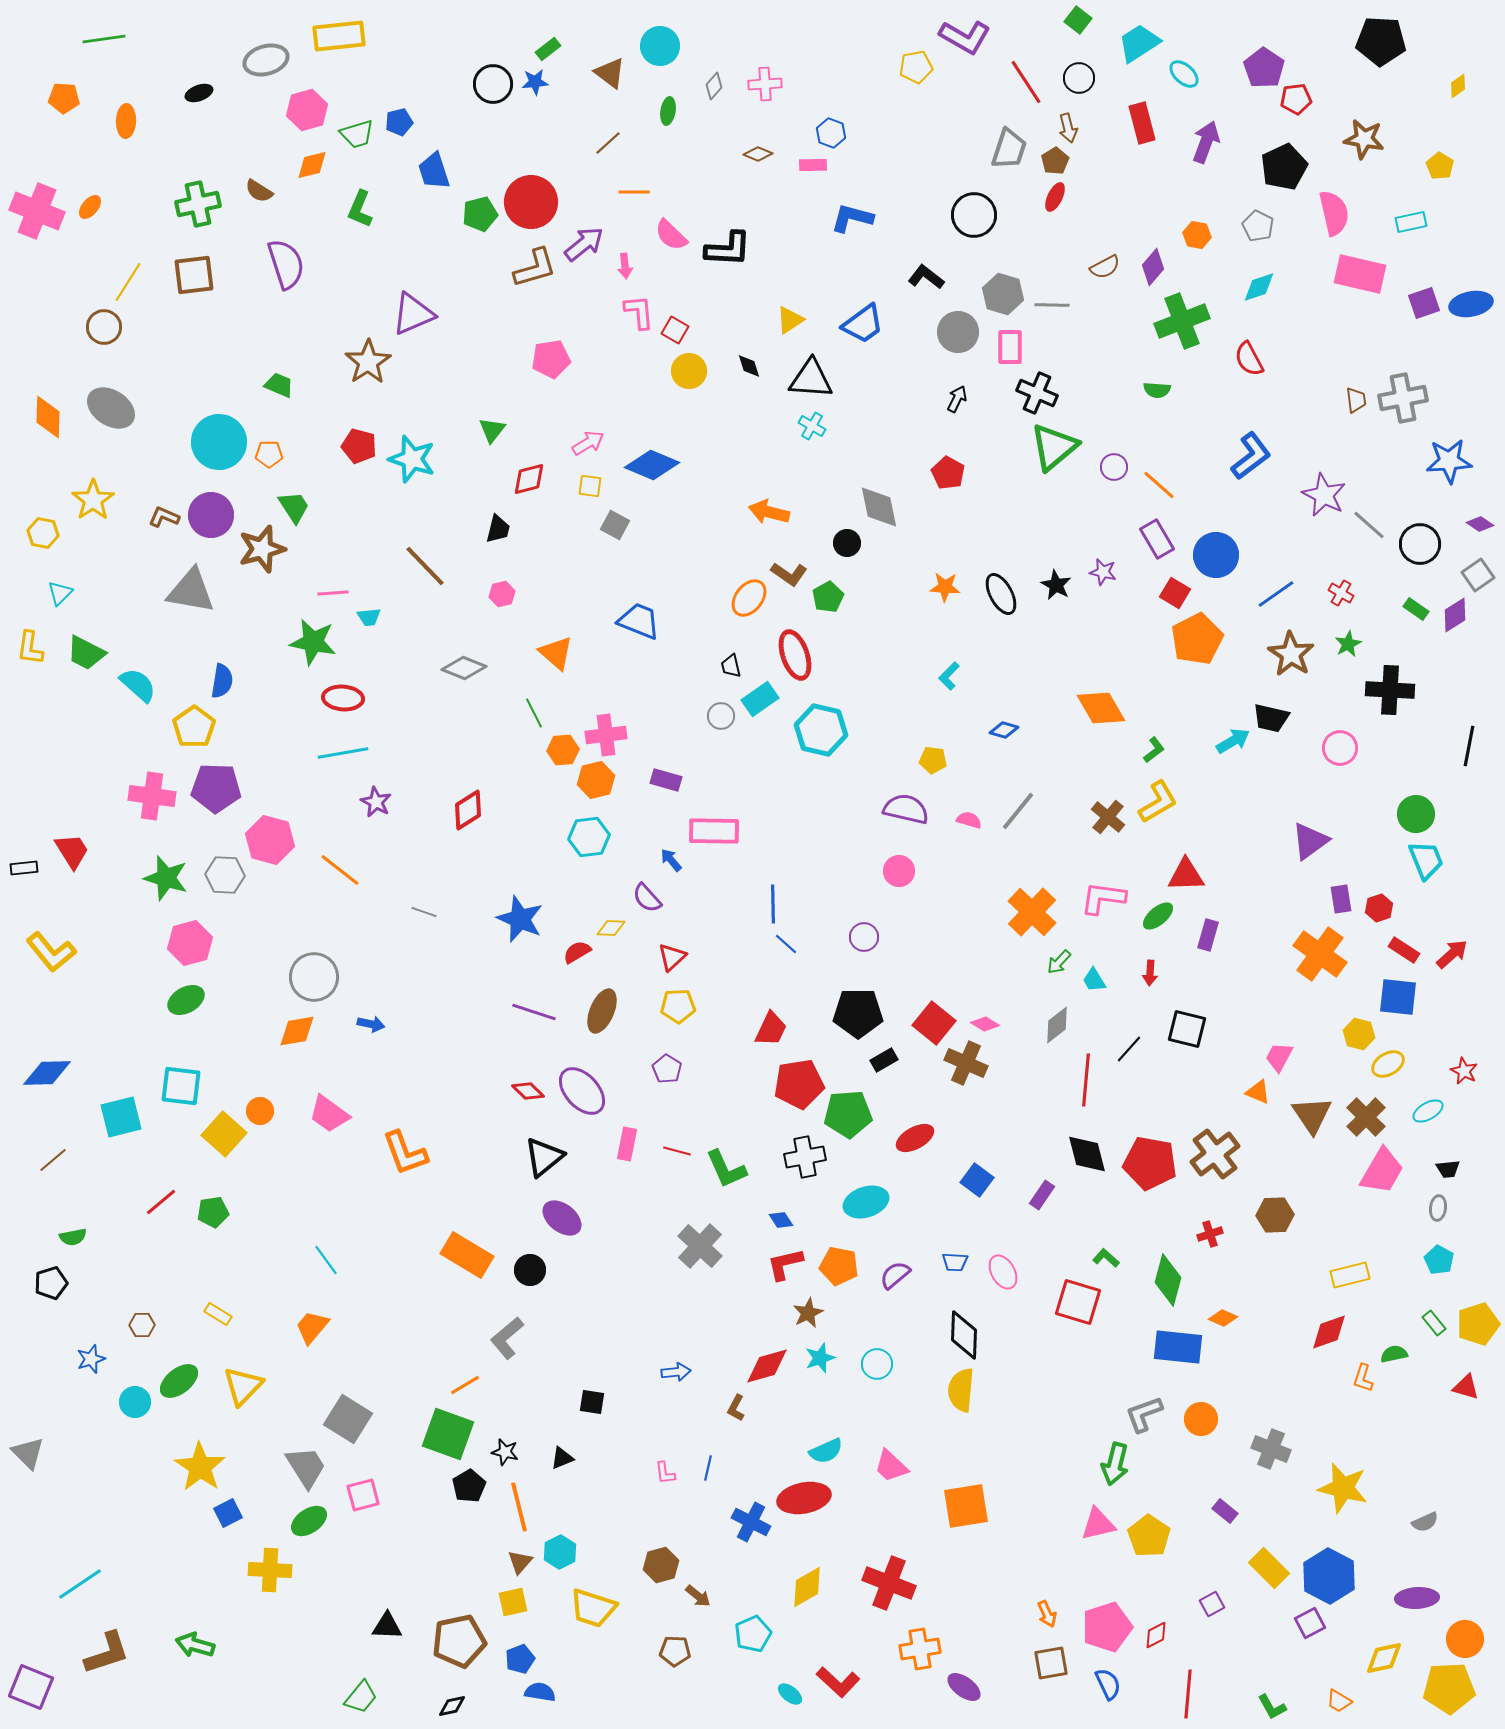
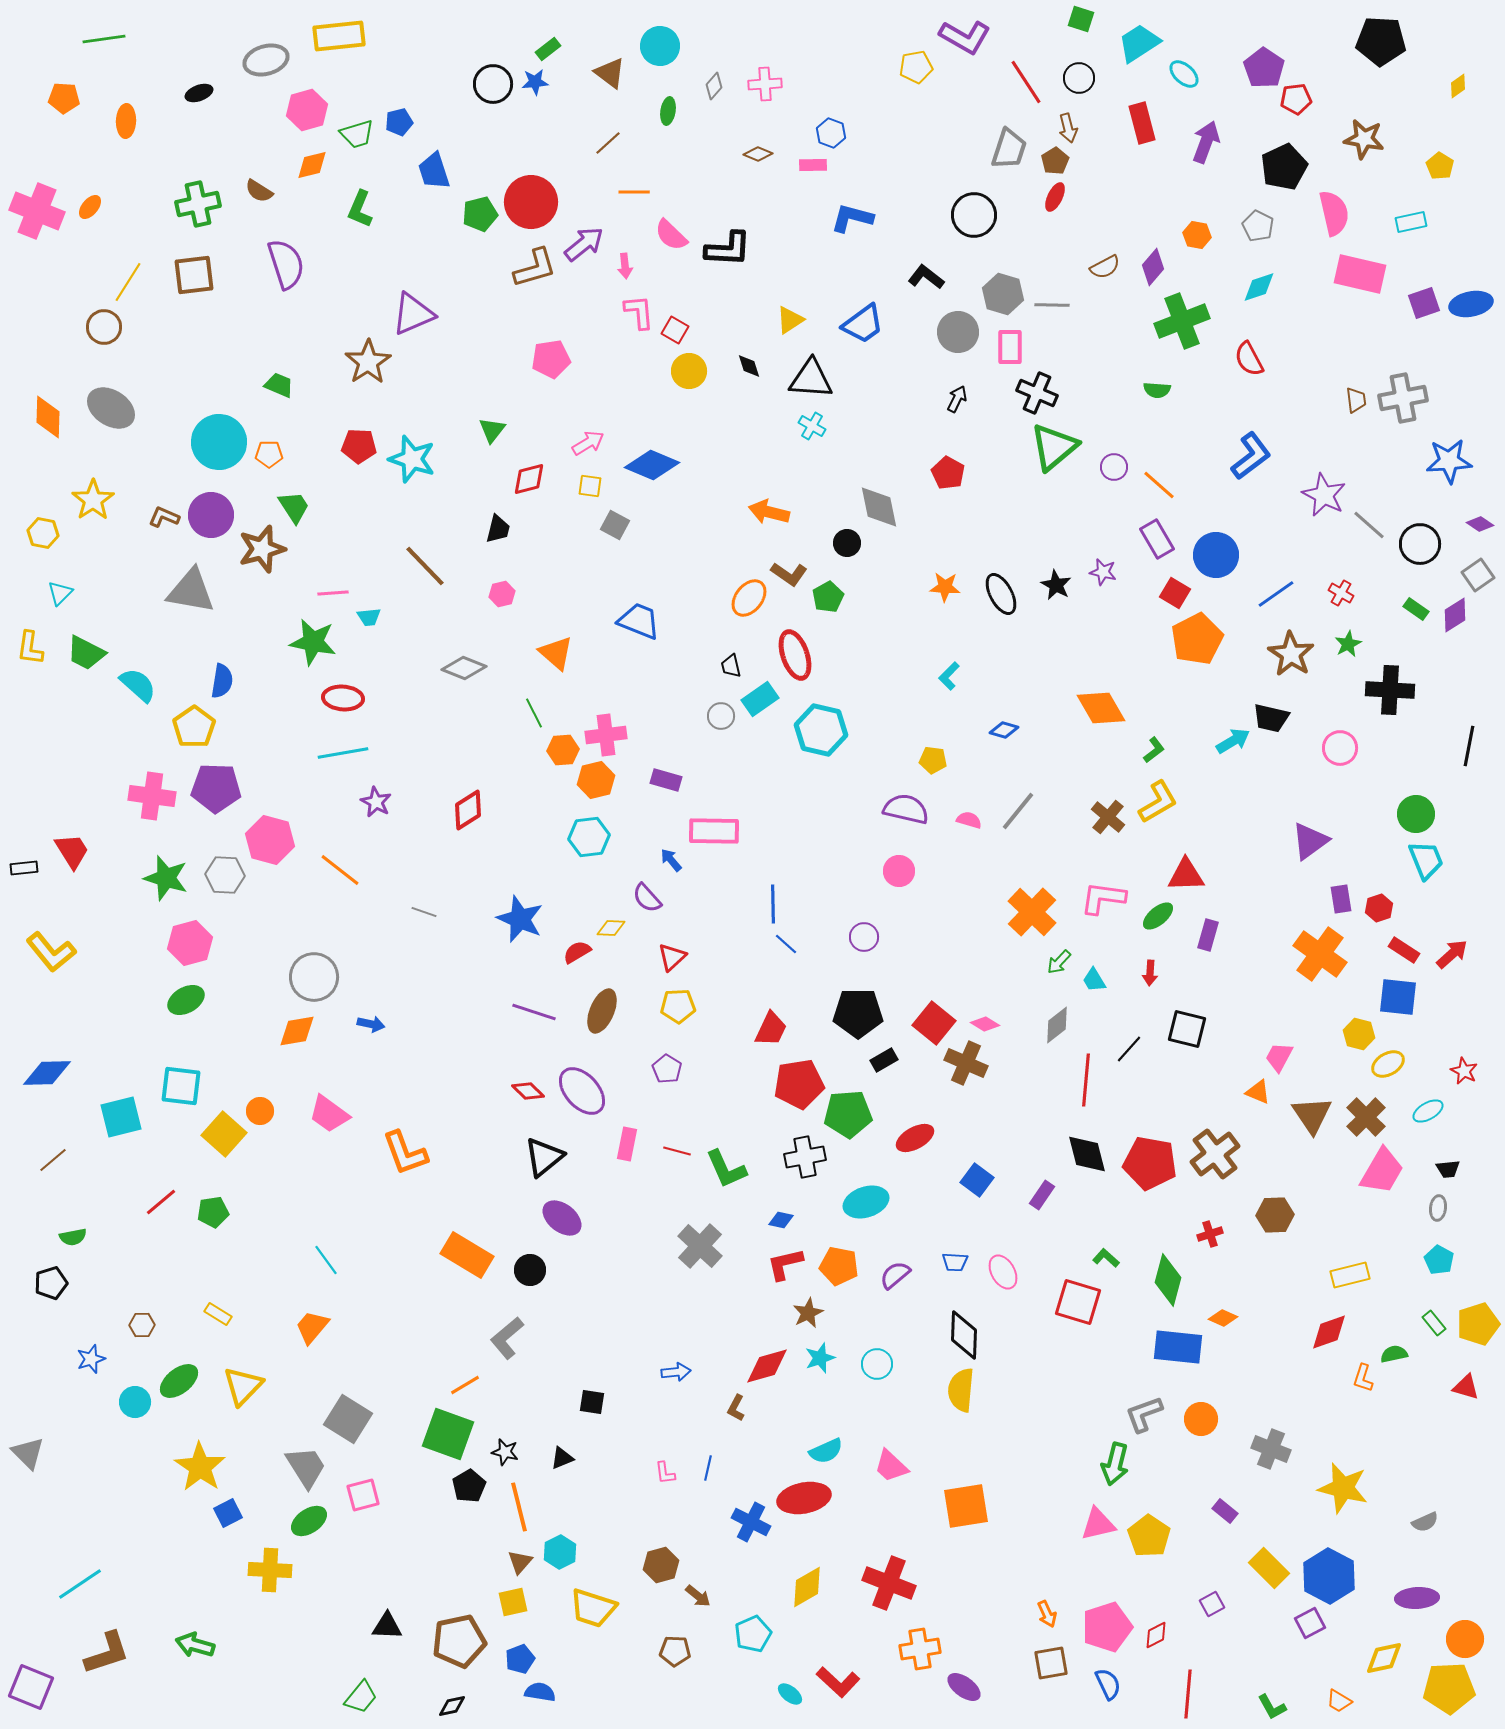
green square at (1078, 20): moved 3 px right, 1 px up; rotated 20 degrees counterclockwise
red pentagon at (359, 446): rotated 12 degrees counterclockwise
blue diamond at (781, 1220): rotated 45 degrees counterclockwise
